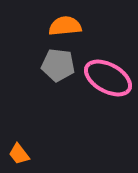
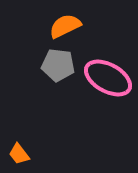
orange semicircle: rotated 20 degrees counterclockwise
